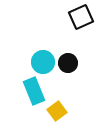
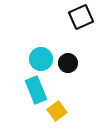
cyan circle: moved 2 px left, 3 px up
cyan rectangle: moved 2 px right, 1 px up
